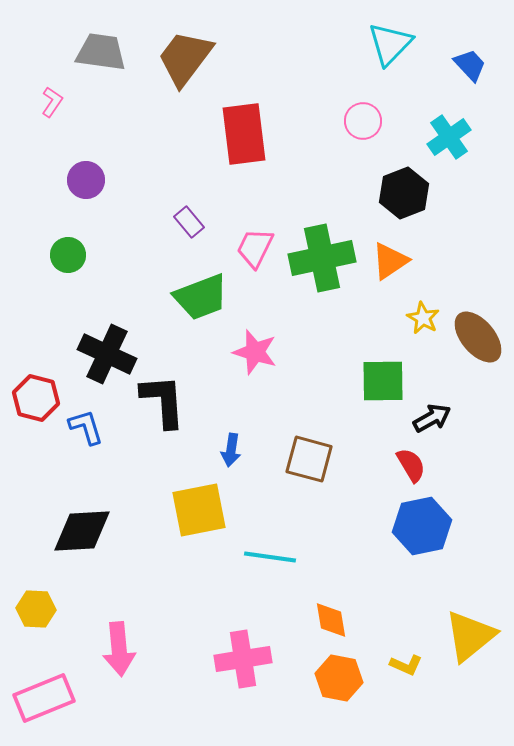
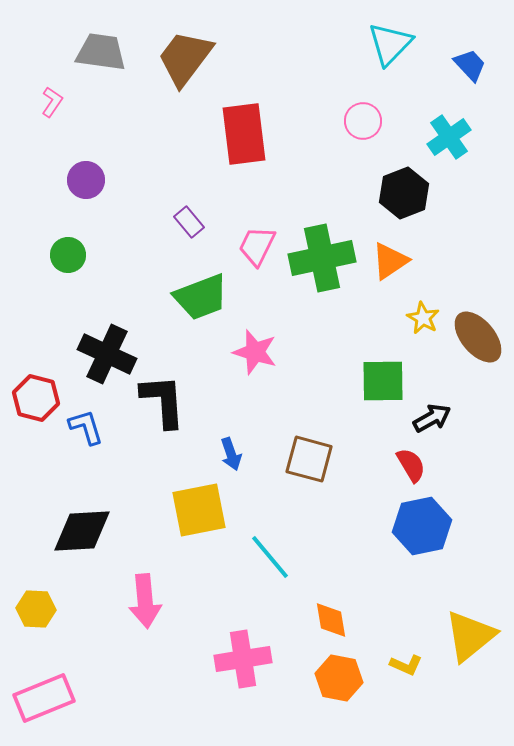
pink trapezoid: moved 2 px right, 2 px up
blue arrow: moved 4 px down; rotated 28 degrees counterclockwise
cyan line: rotated 42 degrees clockwise
pink arrow: moved 26 px right, 48 px up
